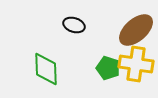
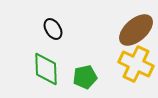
black ellipse: moved 21 px left, 4 px down; rotated 40 degrees clockwise
yellow cross: rotated 16 degrees clockwise
green pentagon: moved 23 px left, 9 px down; rotated 30 degrees counterclockwise
